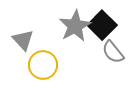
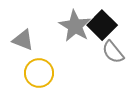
gray star: rotated 12 degrees counterclockwise
gray triangle: rotated 25 degrees counterclockwise
yellow circle: moved 4 px left, 8 px down
